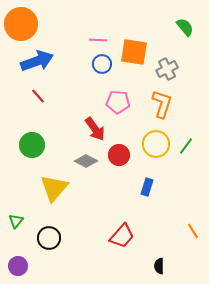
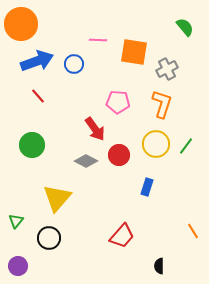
blue circle: moved 28 px left
yellow triangle: moved 3 px right, 10 px down
